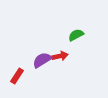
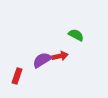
green semicircle: rotated 56 degrees clockwise
red rectangle: rotated 14 degrees counterclockwise
